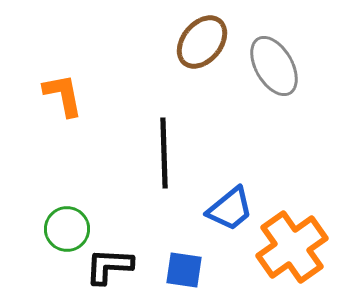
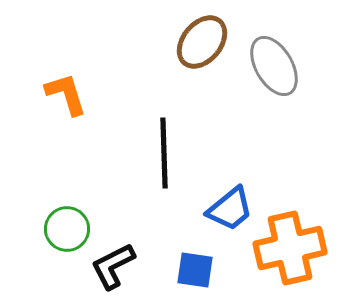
orange L-shape: moved 3 px right, 1 px up; rotated 6 degrees counterclockwise
orange cross: moved 2 px left, 1 px down; rotated 22 degrees clockwise
black L-shape: moved 4 px right; rotated 30 degrees counterclockwise
blue square: moved 11 px right
